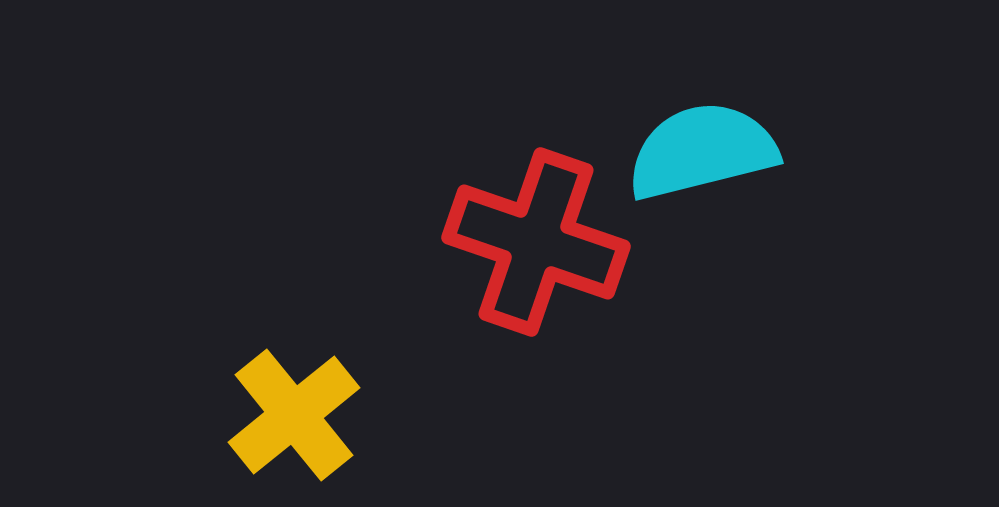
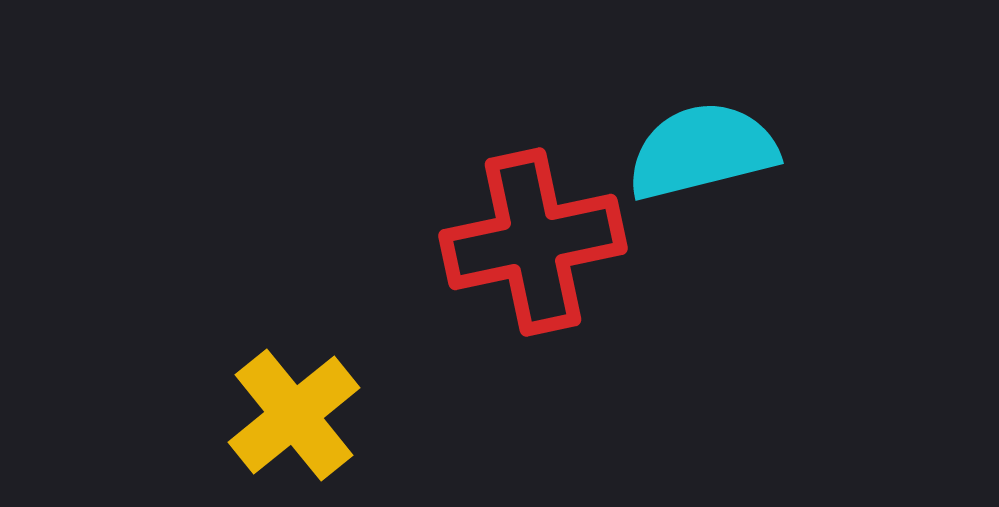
red cross: moved 3 px left; rotated 31 degrees counterclockwise
